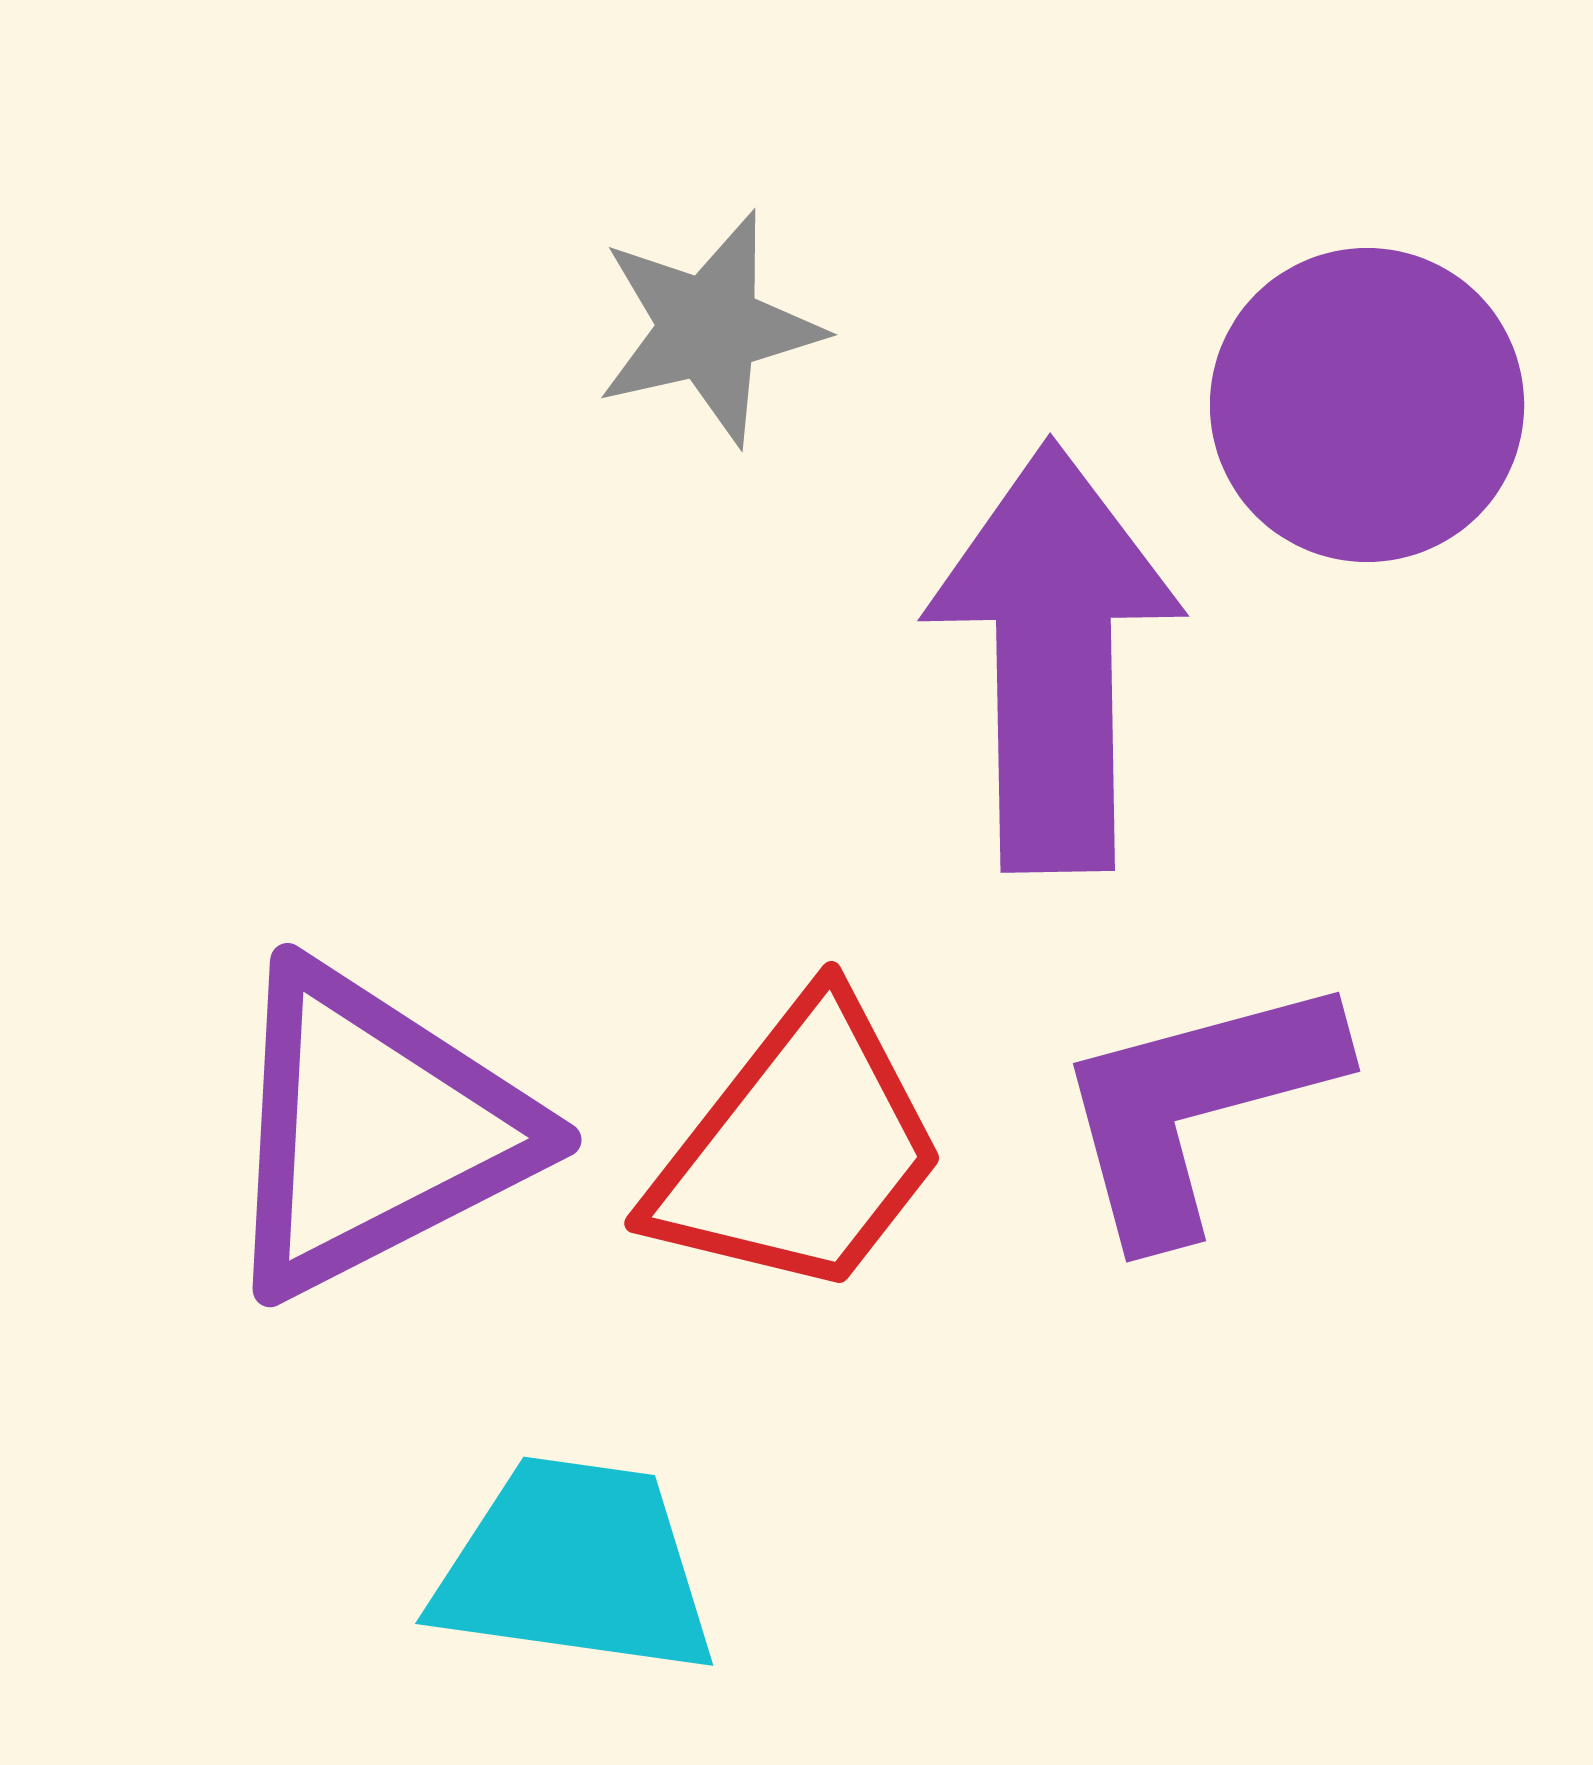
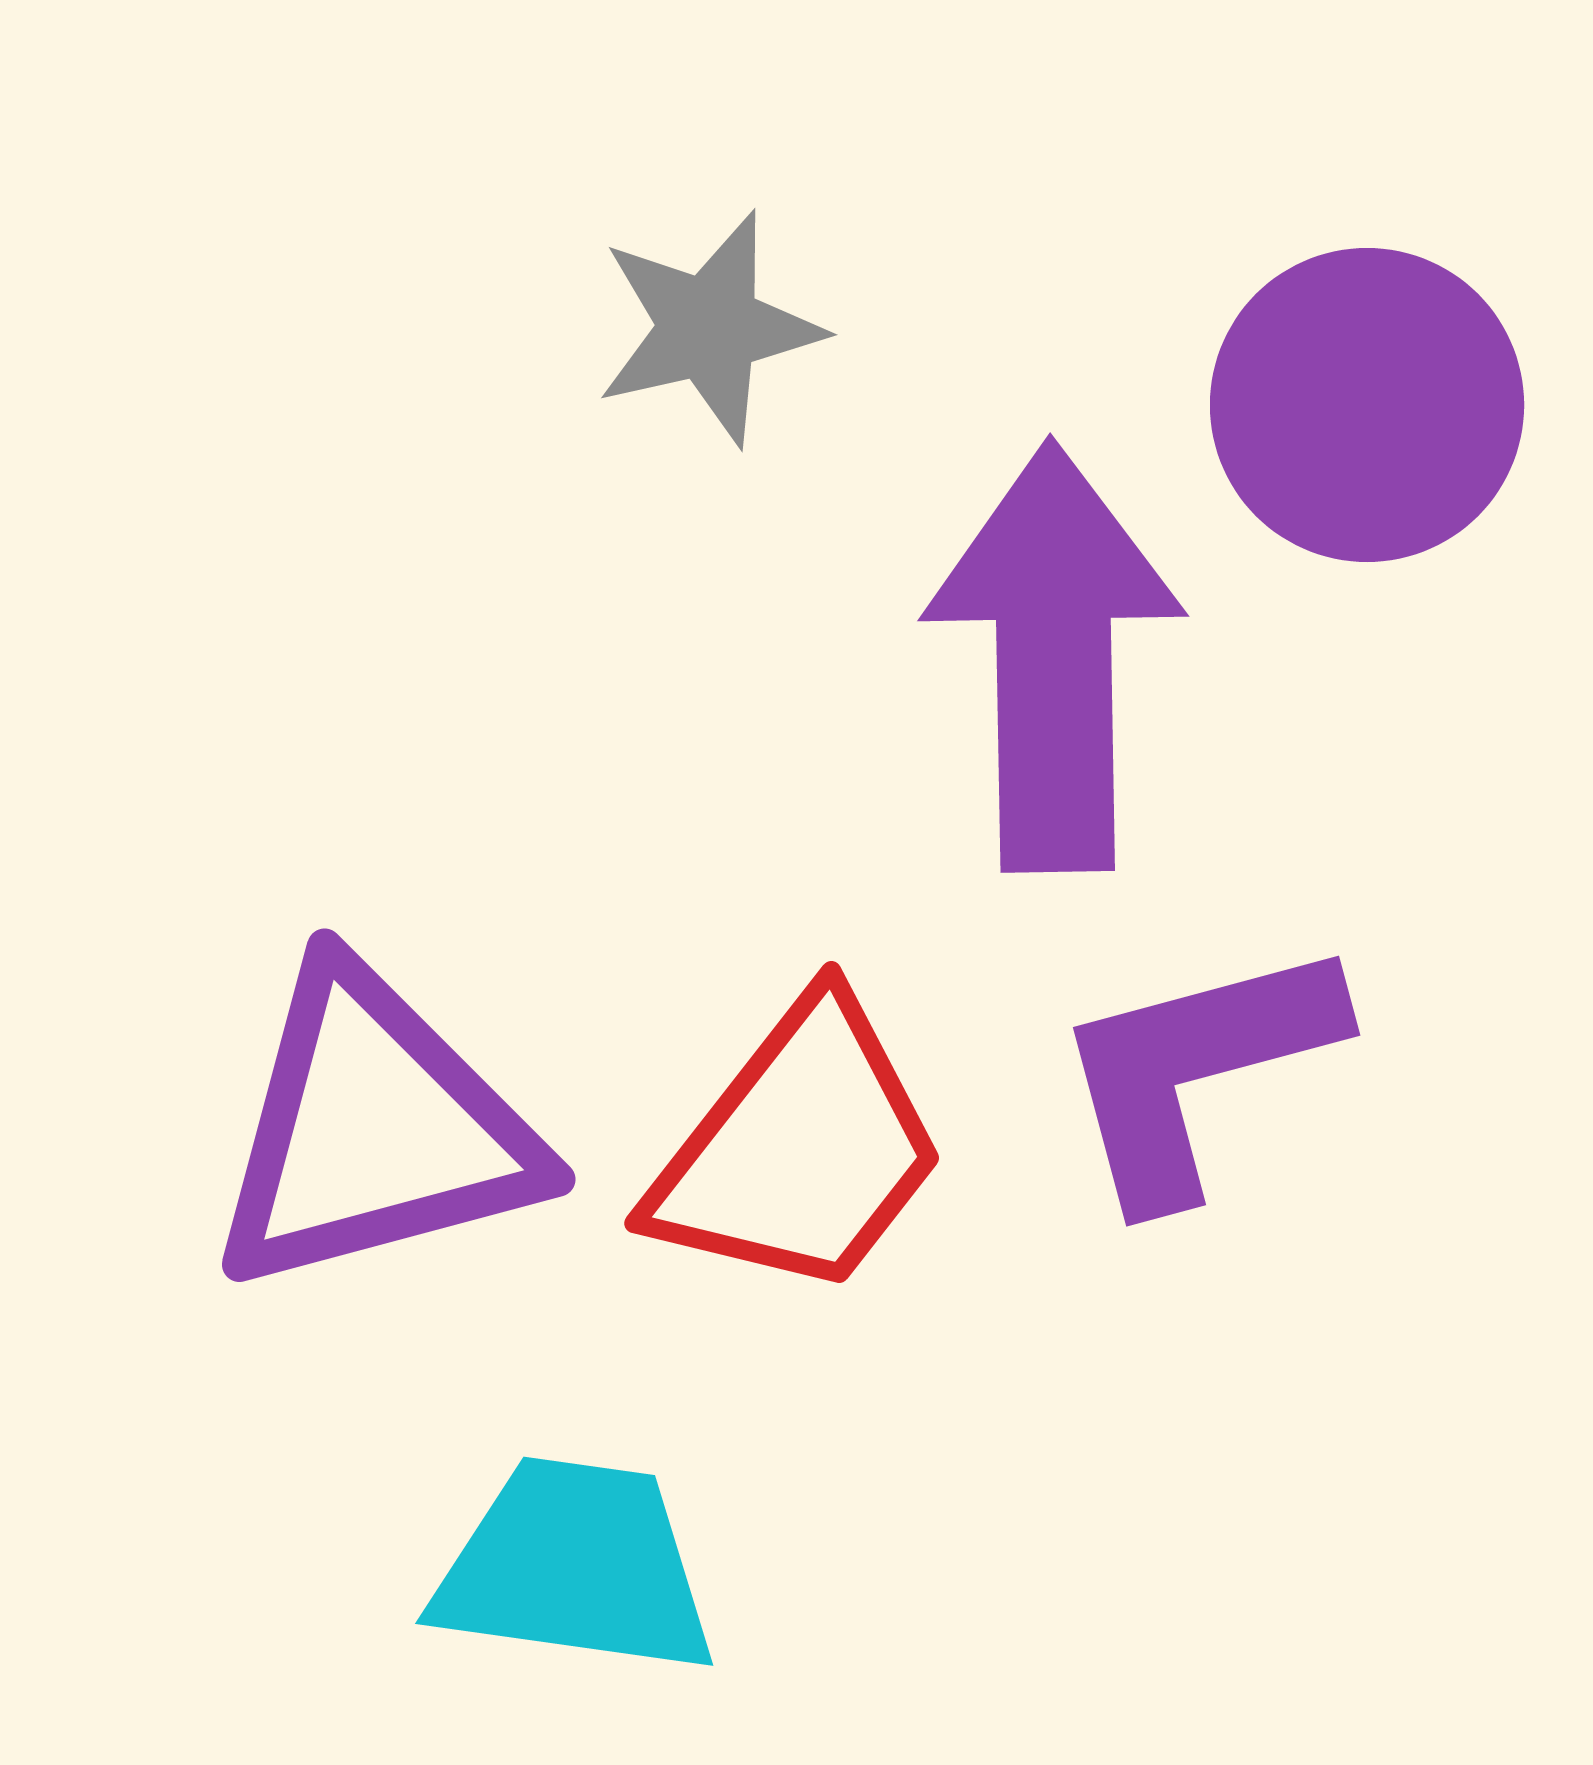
purple L-shape: moved 36 px up
purple triangle: rotated 12 degrees clockwise
